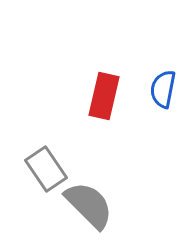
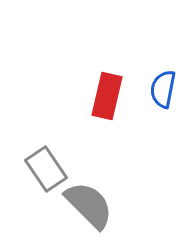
red rectangle: moved 3 px right
